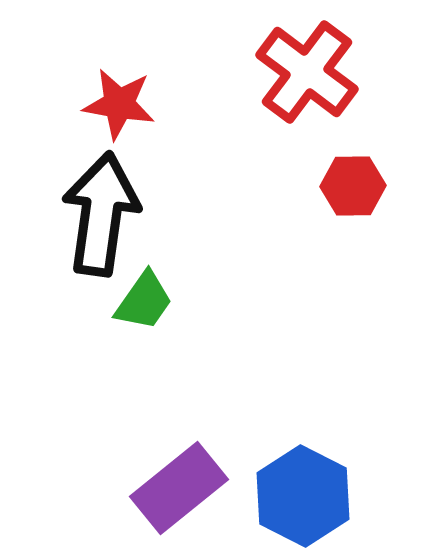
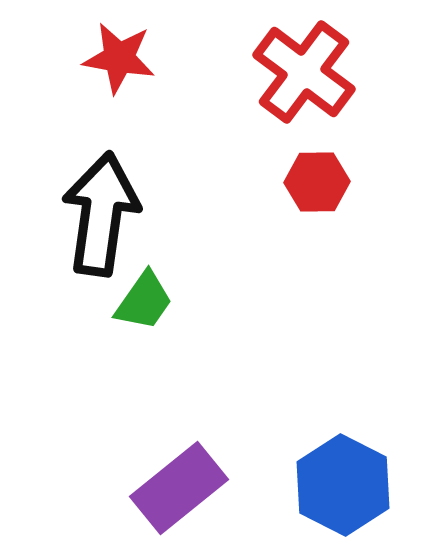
red cross: moved 3 px left
red star: moved 46 px up
red hexagon: moved 36 px left, 4 px up
blue hexagon: moved 40 px right, 11 px up
